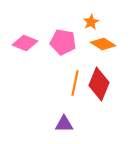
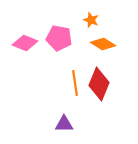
orange star: moved 2 px up; rotated 21 degrees counterclockwise
pink pentagon: moved 4 px left, 4 px up
orange line: rotated 20 degrees counterclockwise
